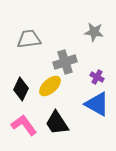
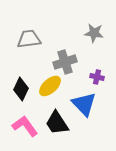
gray star: moved 1 px down
purple cross: rotated 16 degrees counterclockwise
blue triangle: moved 13 px left; rotated 16 degrees clockwise
pink L-shape: moved 1 px right, 1 px down
